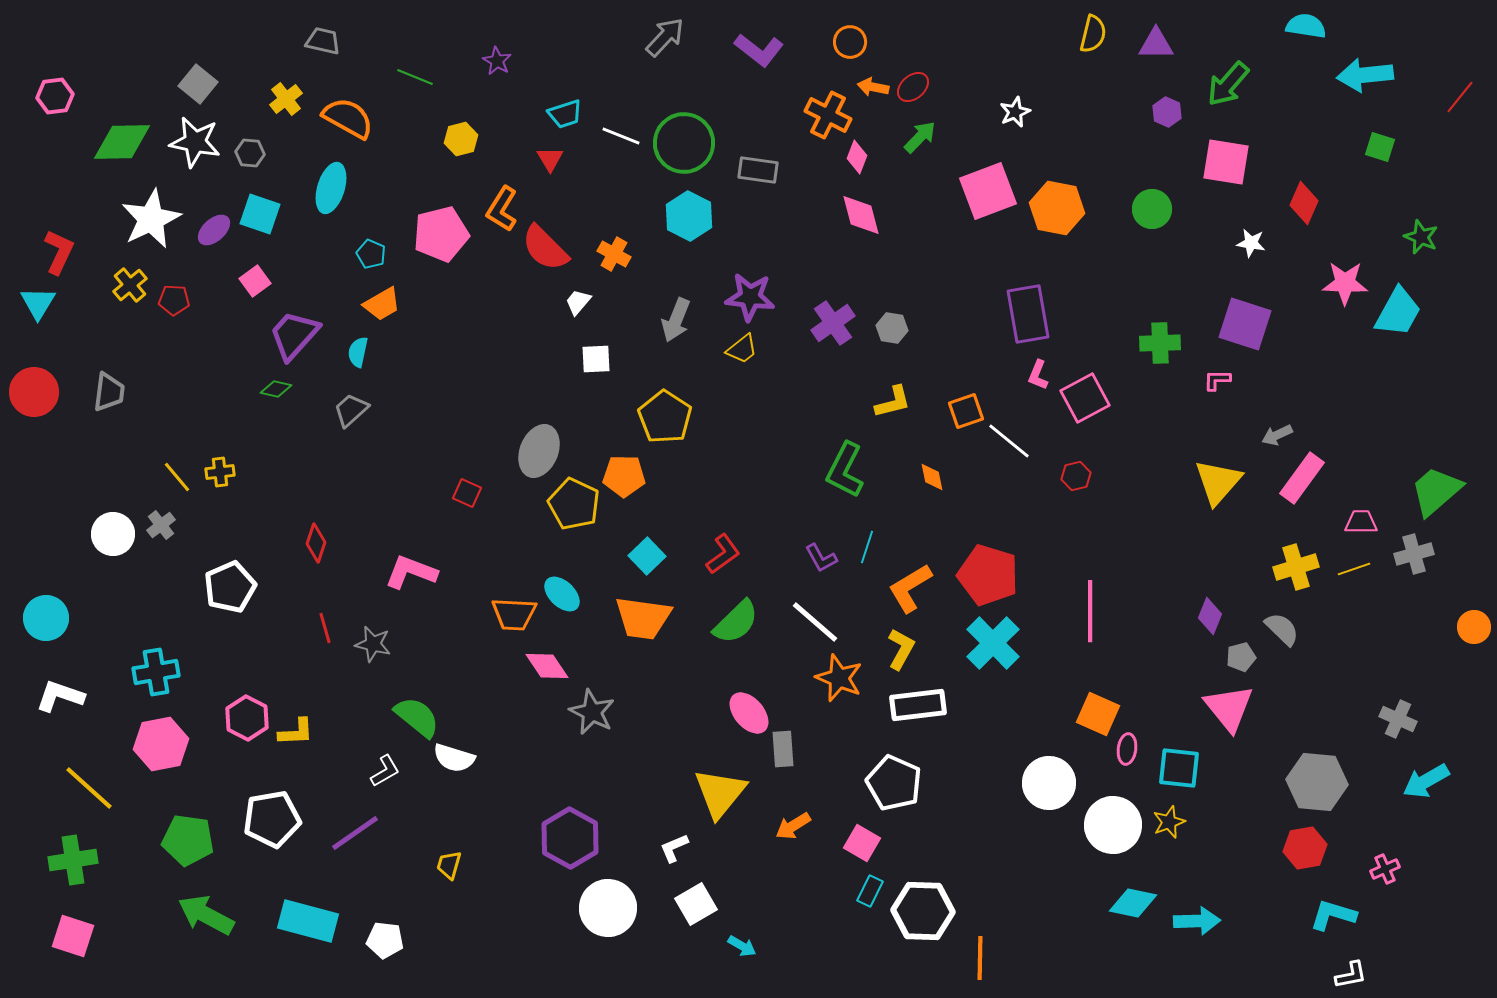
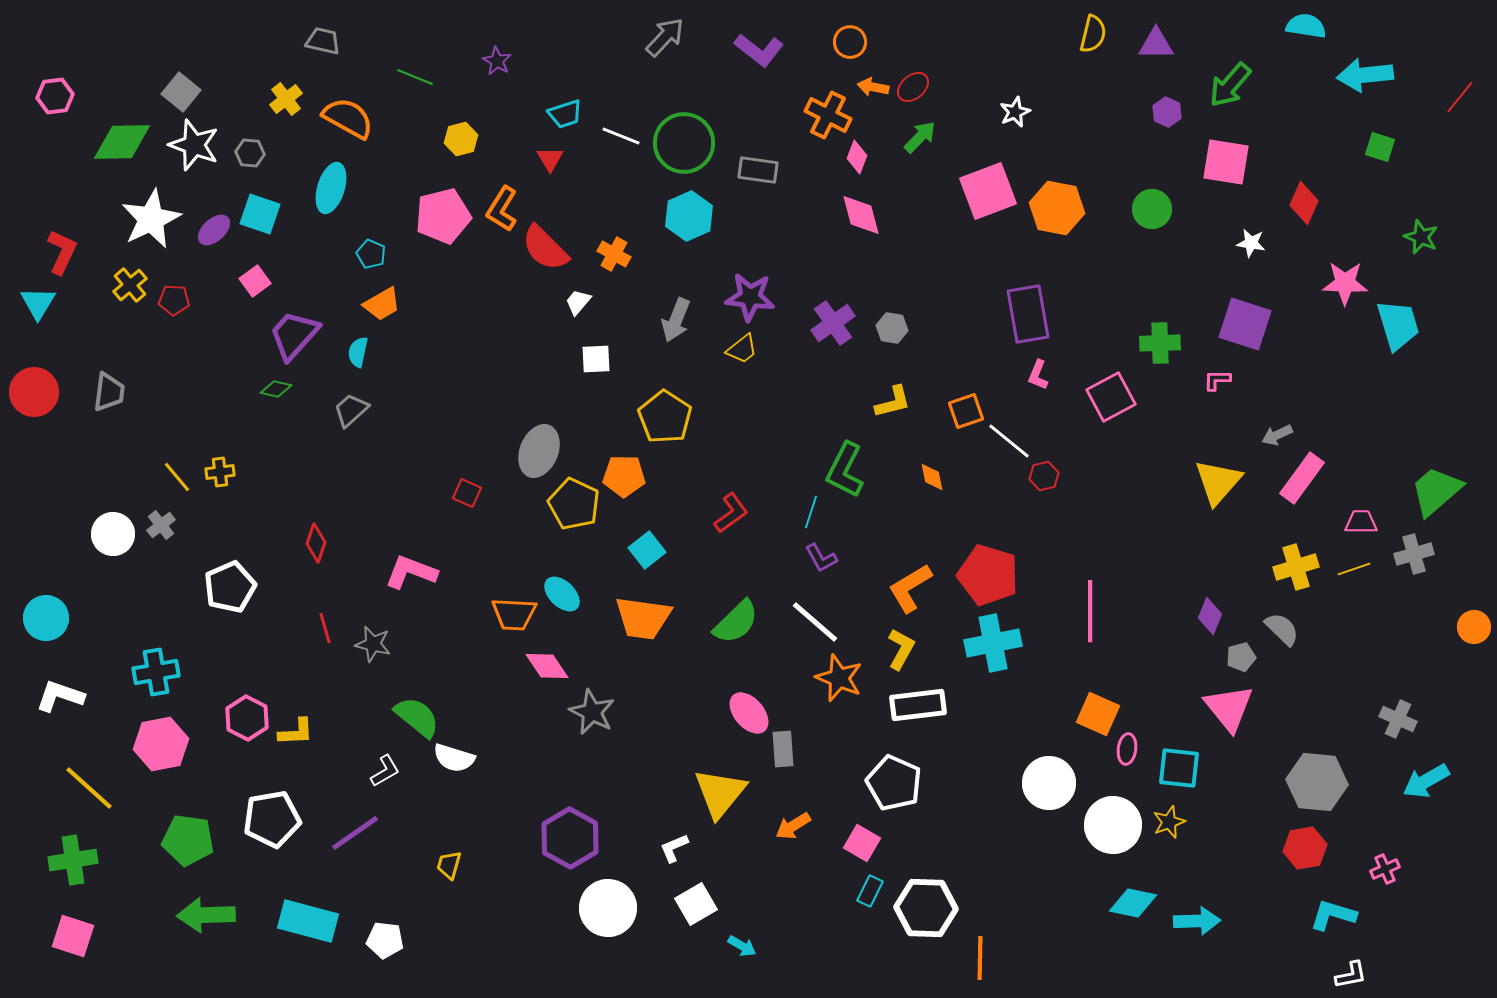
gray square at (198, 84): moved 17 px left, 8 px down
green arrow at (1228, 84): moved 2 px right, 1 px down
white star at (195, 142): moved 1 px left, 3 px down; rotated 9 degrees clockwise
cyan hexagon at (689, 216): rotated 9 degrees clockwise
pink pentagon at (441, 234): moved 2 px right, 18 px up
red L-shape at (59, 252): moved 3 px right
cyan trapezoid at (1398, 312): moved 13 px down; rotated 46 degrees counterclockwise
pink square at (1085, 398): moved 26 px right, 1 px up
red hexagon at (1076, 476): moved 32 px left
cyan line at (867, 547): moved 56 px left, 35 px up
red L-shape at (723, 554): moved 8 px right, 41 px up
cyan square at (647, 556): moved 6 px up; rotated 6 degrees clockwise
cyan cross at (993, 643): rotated 34 degrees clockwise
white hexagon at (923, 911): moved 3 px right, 3 px up
green arrow at (206, 915): rotated 30 degrees counterclockwise
